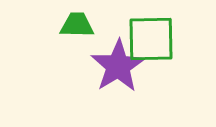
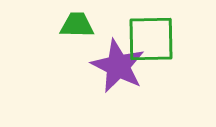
purple star: rotated 14 degrees counterclockwise
